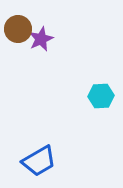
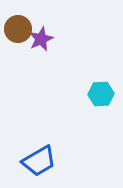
cyan hexagon: moved 2 px up
